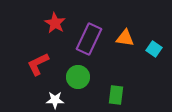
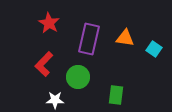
red star: moved 6 px left
purple rectangle: rotated 12 degrees counterclockwise
red L-shape: moved 6 px right; rotated 20 degrees counterclockwise
